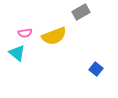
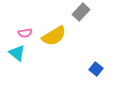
gray rectangle: rotated 18 degrees counterclockwise
yellow semicircle: rotated 10 degrees counterclockwise
